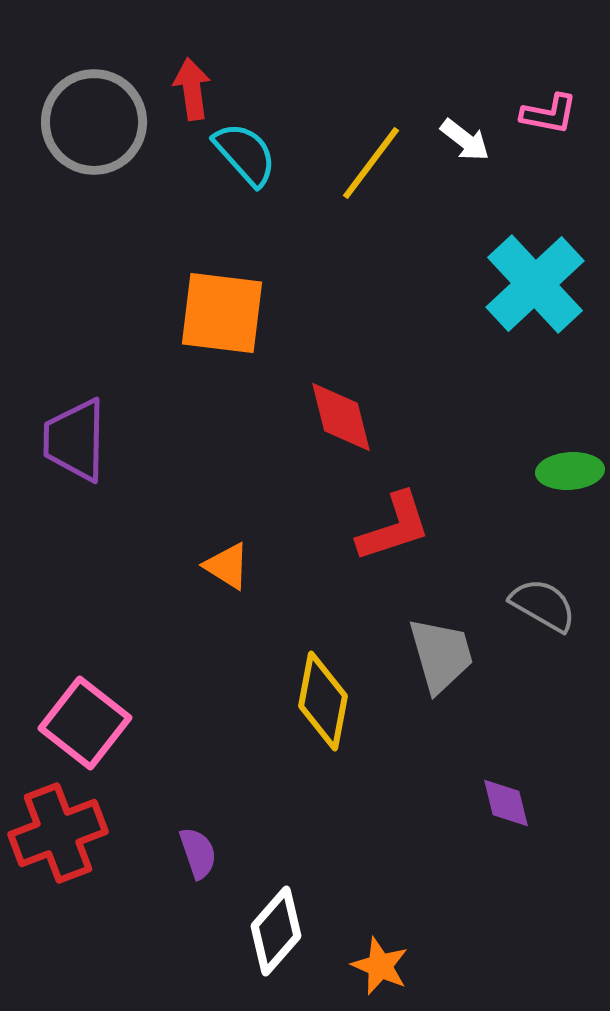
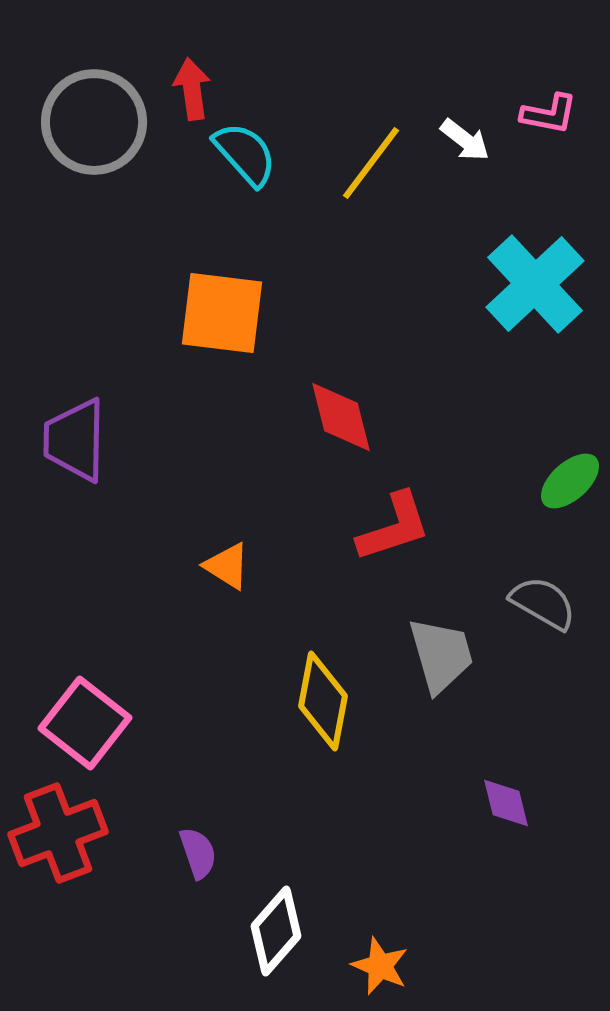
green ellipse: moved 10 px down; rotated 38 degrees counterclockwise
gray semicircle: moved 2 px up
